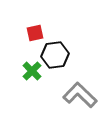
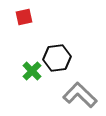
red square: moved 11 px left, 16 px up
black hexagon: moved 2 px right, 3 px down
